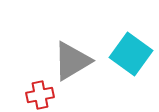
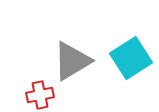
cyan square: moved 4 px down; rotated 21 degrees clockwise
